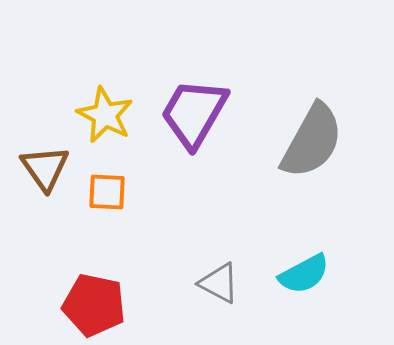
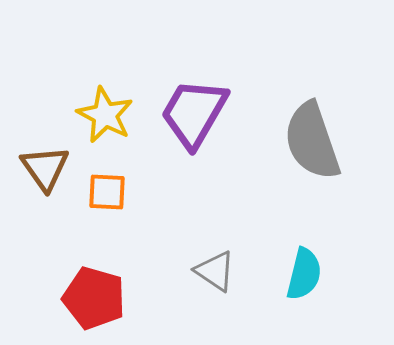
gray semicircle: rotated 132 degrees clockwise
cyan semicircle: rotated 48 degrees counterclockwise
gray triangle: moved 4 px left, 12 px up; rotated 6 degrees clockwise
red pentagon: moved 7 px up; rotated 4 degrees clockwise
